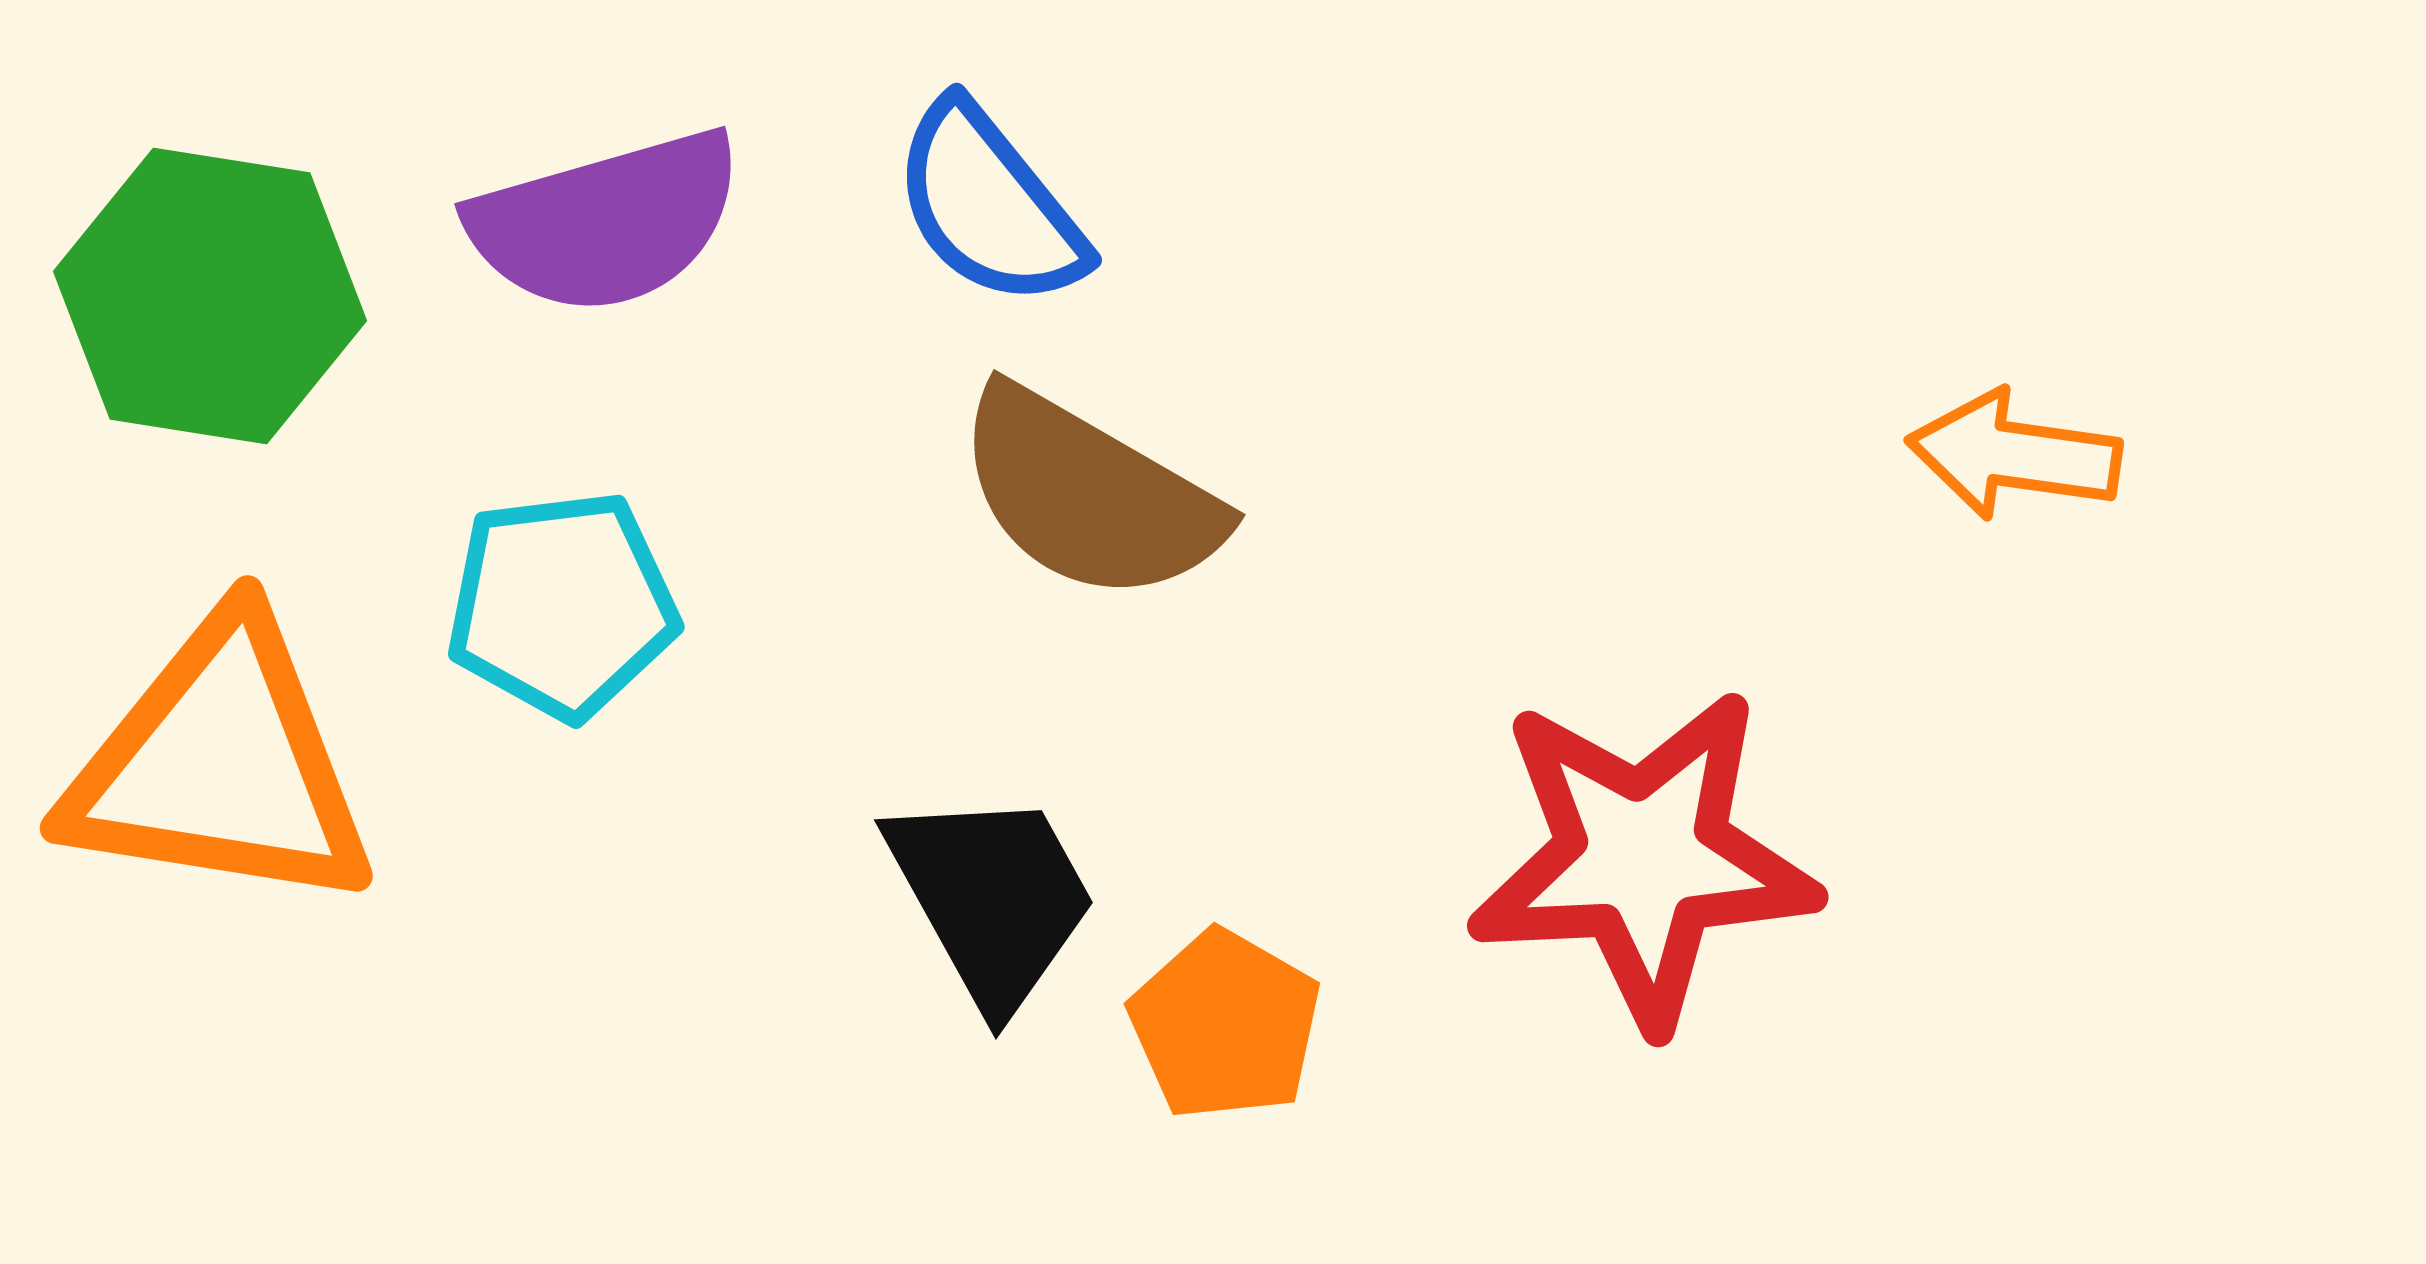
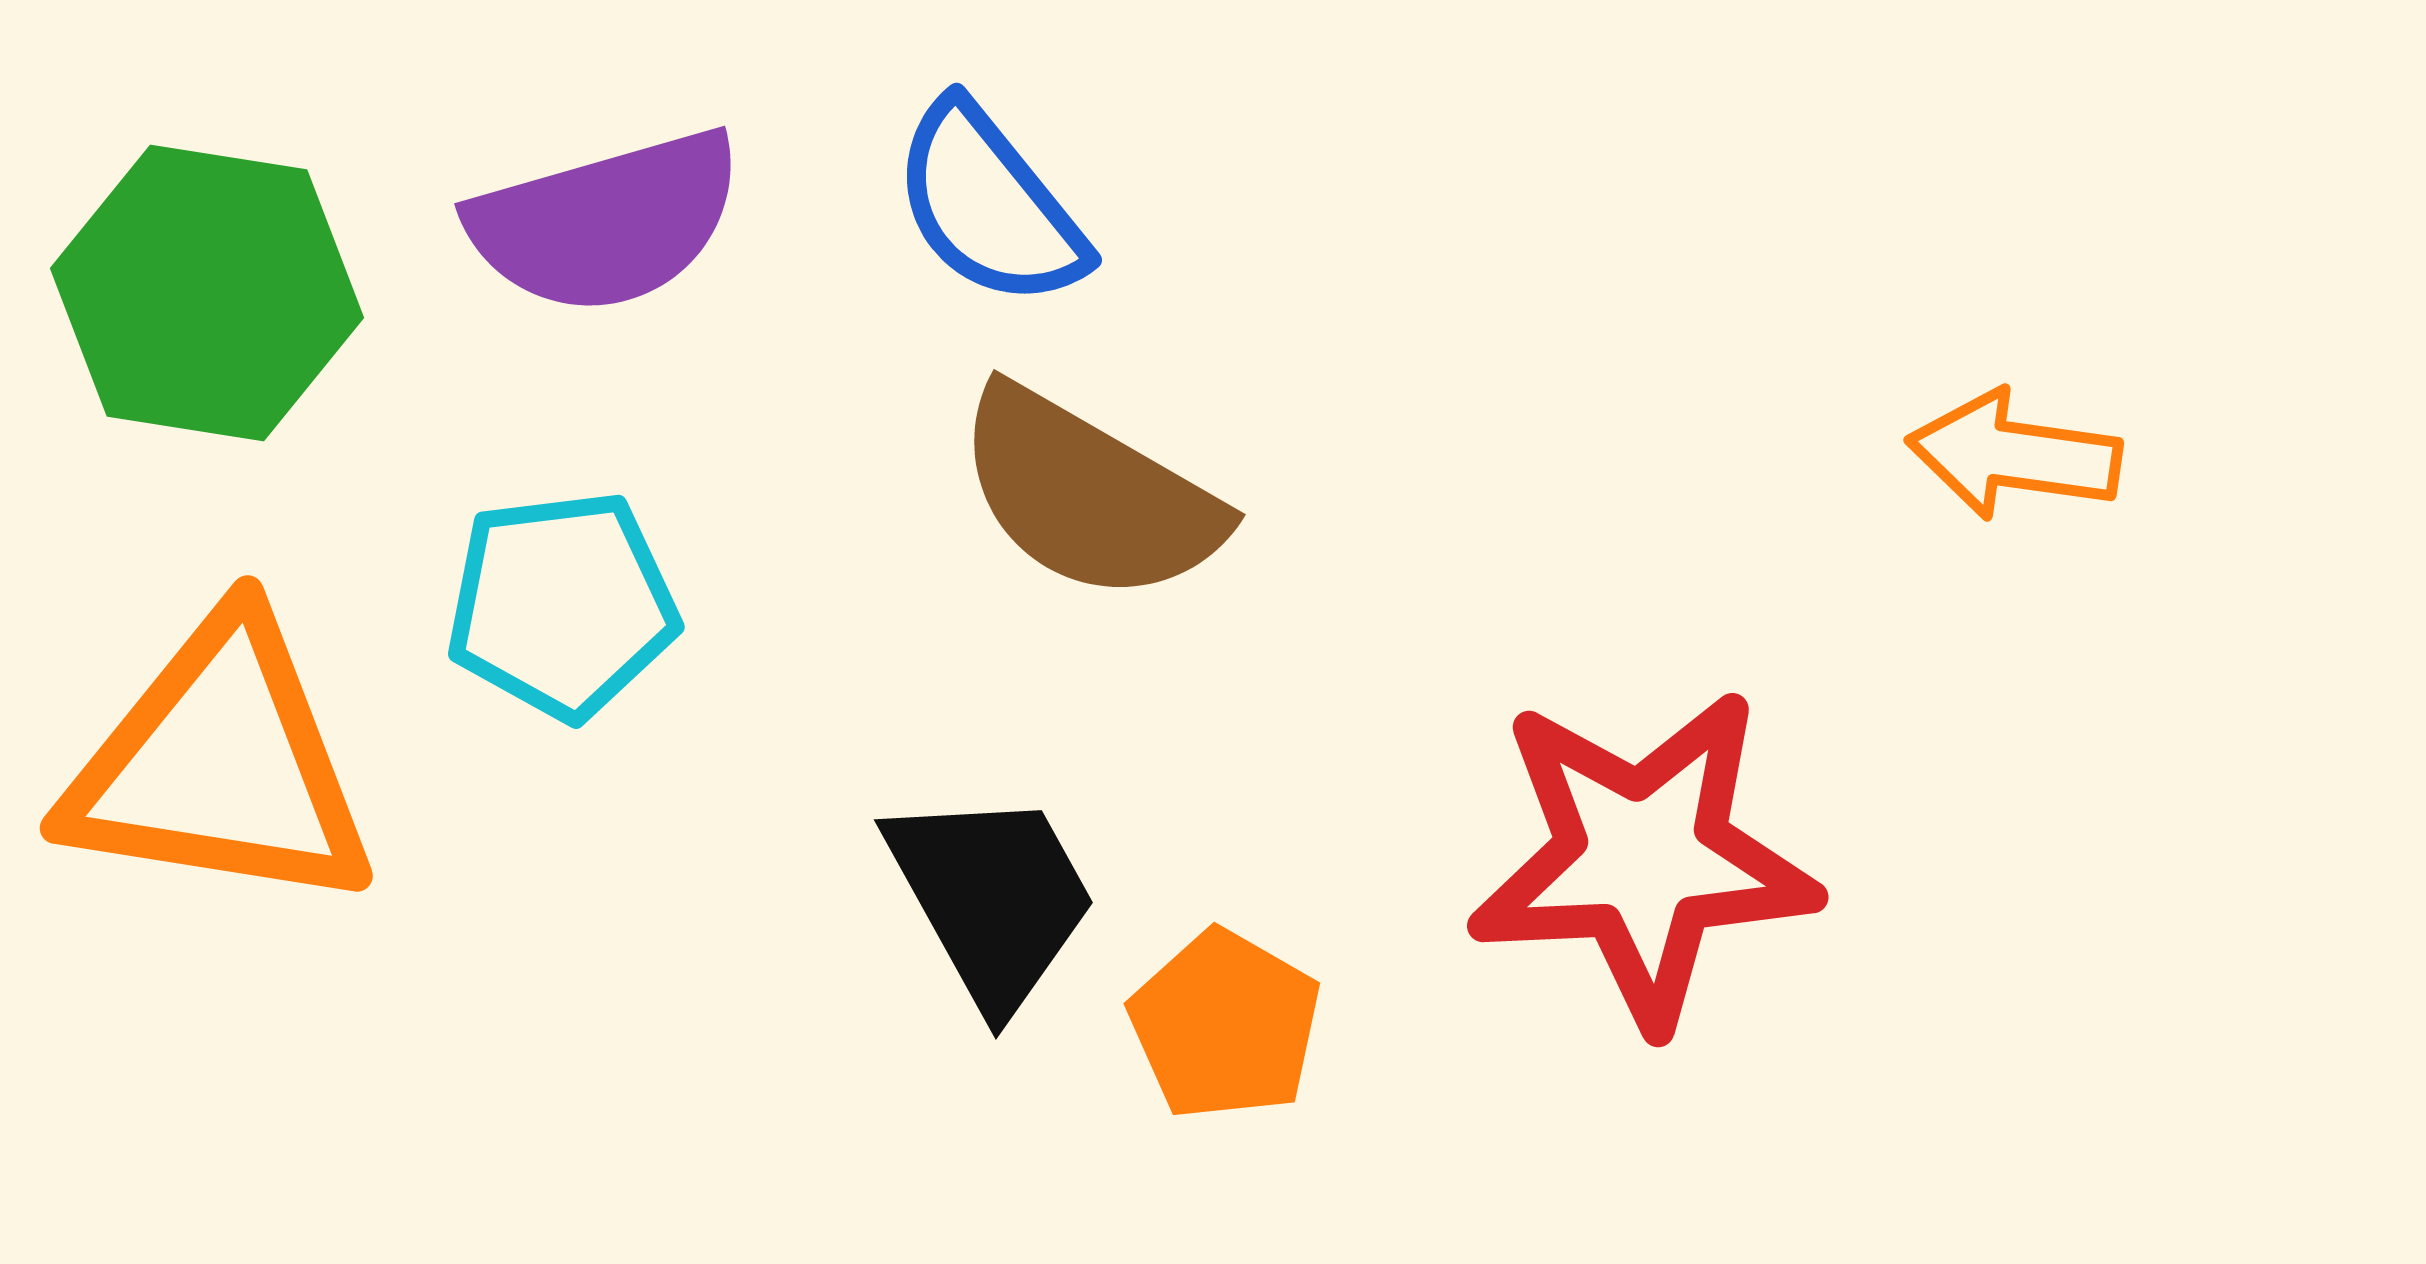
green hexagon: moved 3 px left, 3 px up
